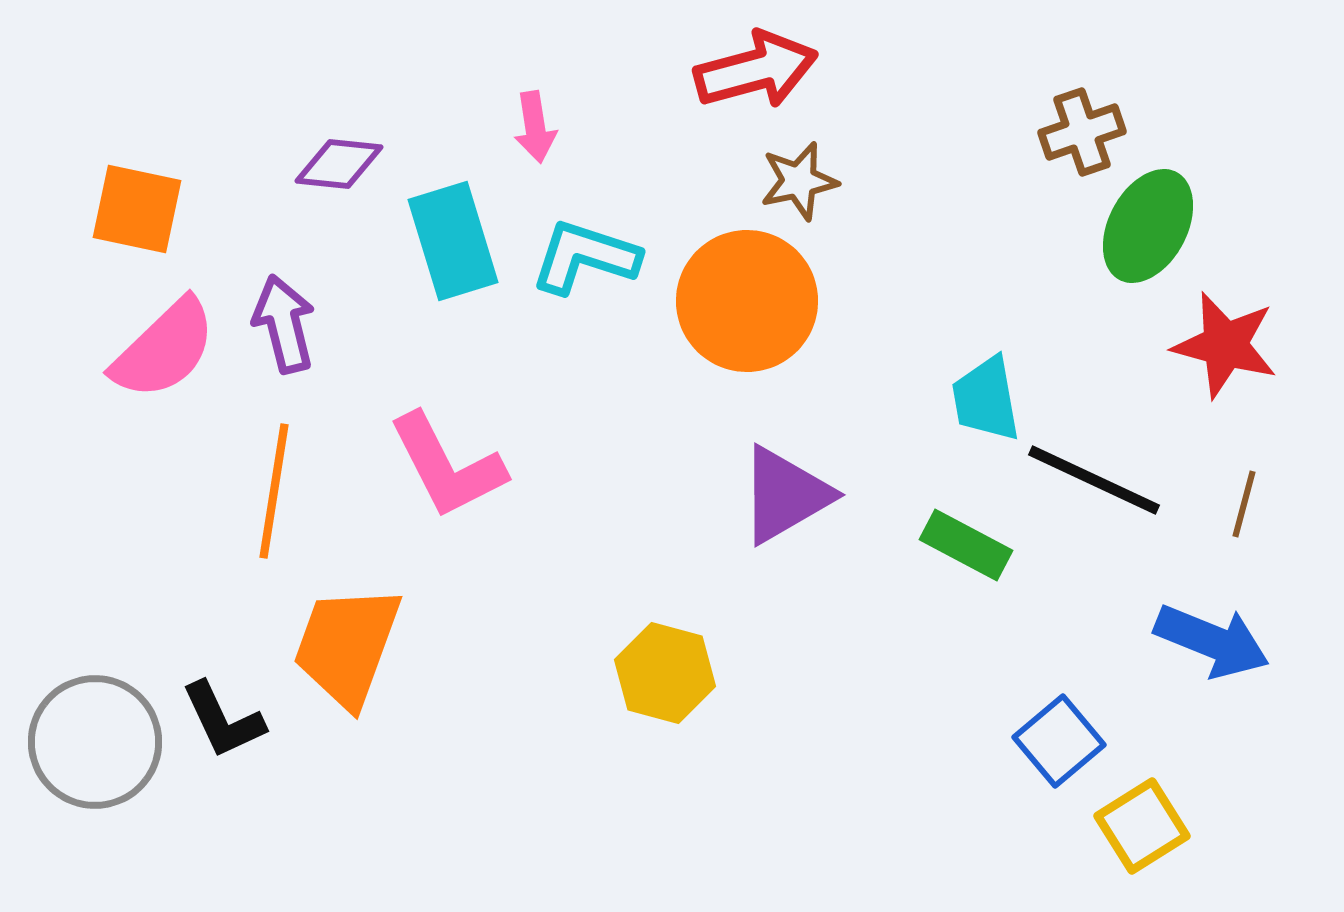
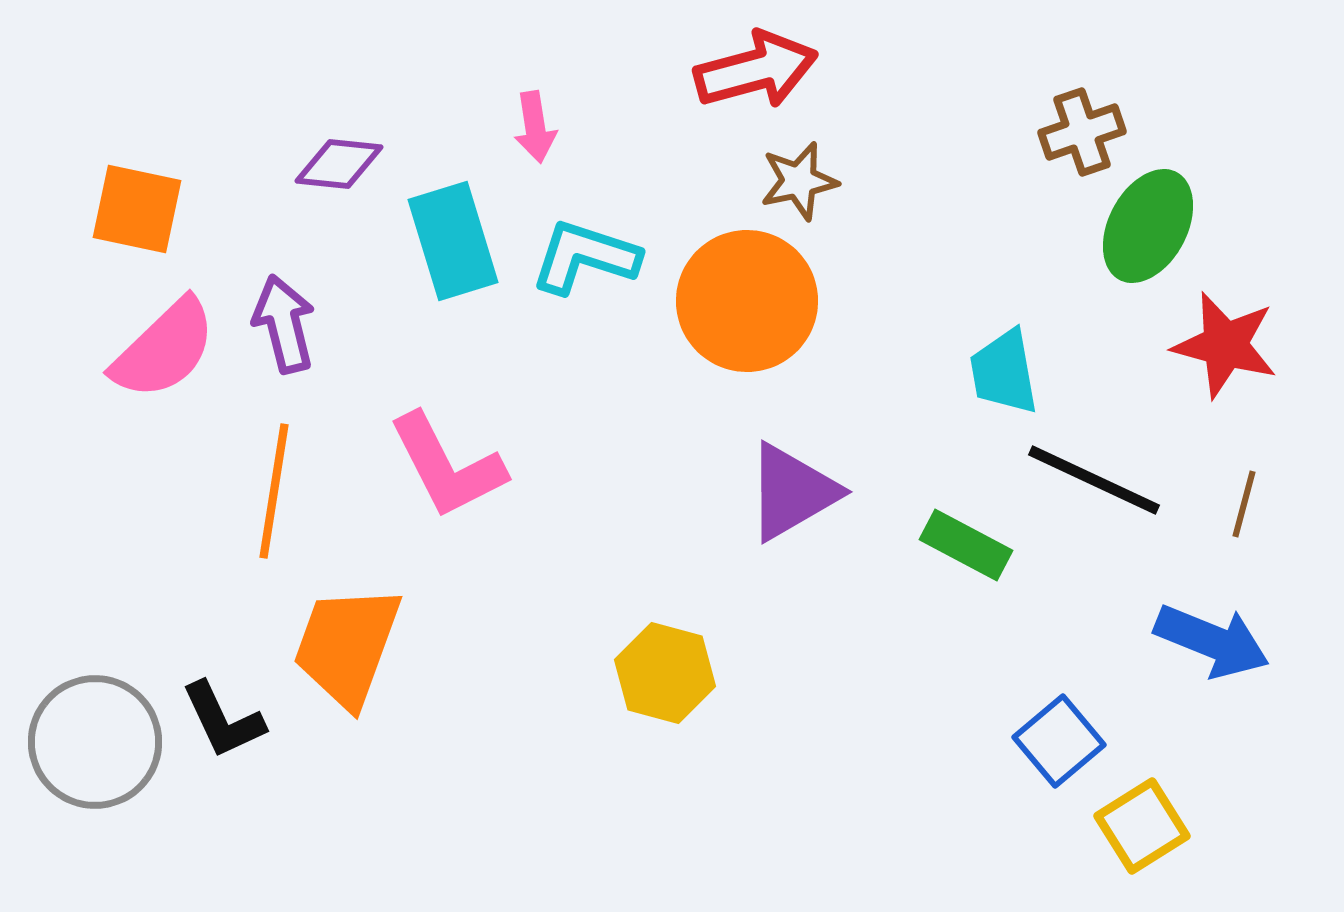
cyan trapezoid: moved 18 px right, 27 px up
purple triangle: moved 7 px right, 3 px up
